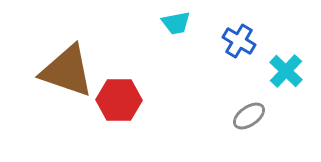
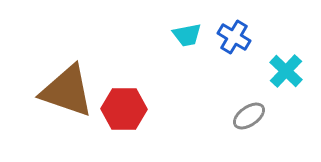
cyan trapezoid: moved 11 px right, 12 px down
blue cross: moved 5 px left, 4 px up
brown triangle: moved 20 px down
red hexagon: moved 5 px right, 9 px down
